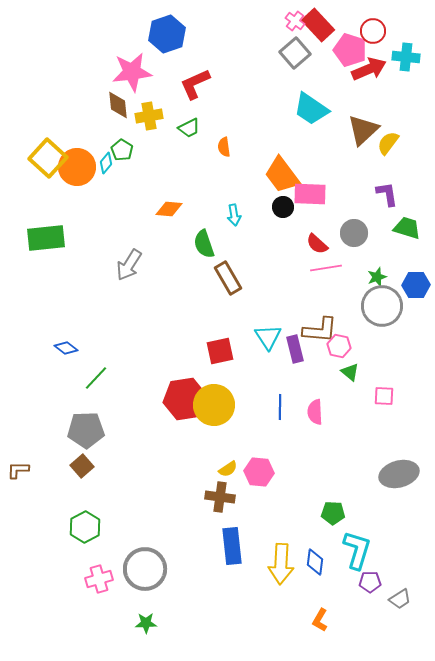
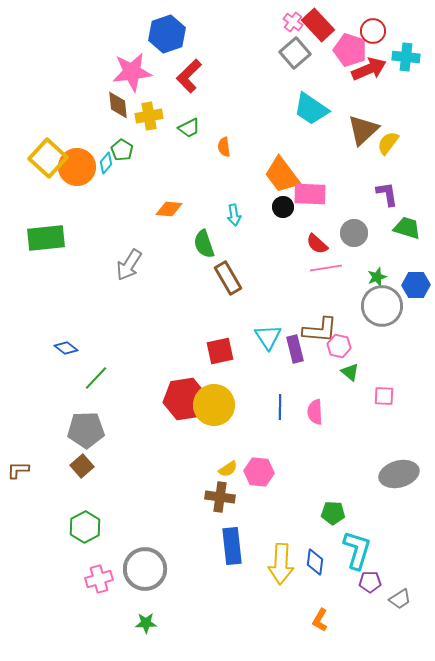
pink cross at (295, 21): moved 2 px left, 1 px down
red L-shape at (195, 84): moved 6 px left, 8 px up; rotated 20 degrees counterclockwise
